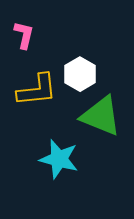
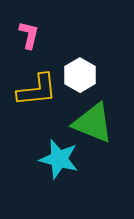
pink L-shape: moved 5 px right
white hexagon: moved 1 px down
green triangle: moved 8 px left, 7 px down
